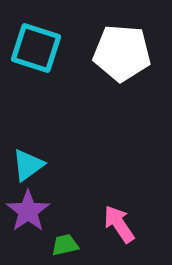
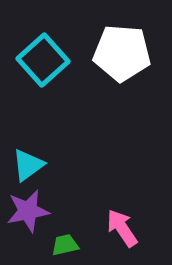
cyan square: moved 7 px right, 12 px down; rotated 30 degrees clockwise
purple star: rotated 24 degrees clockwise
pink arrow: moved 3 px right, 4 px down
